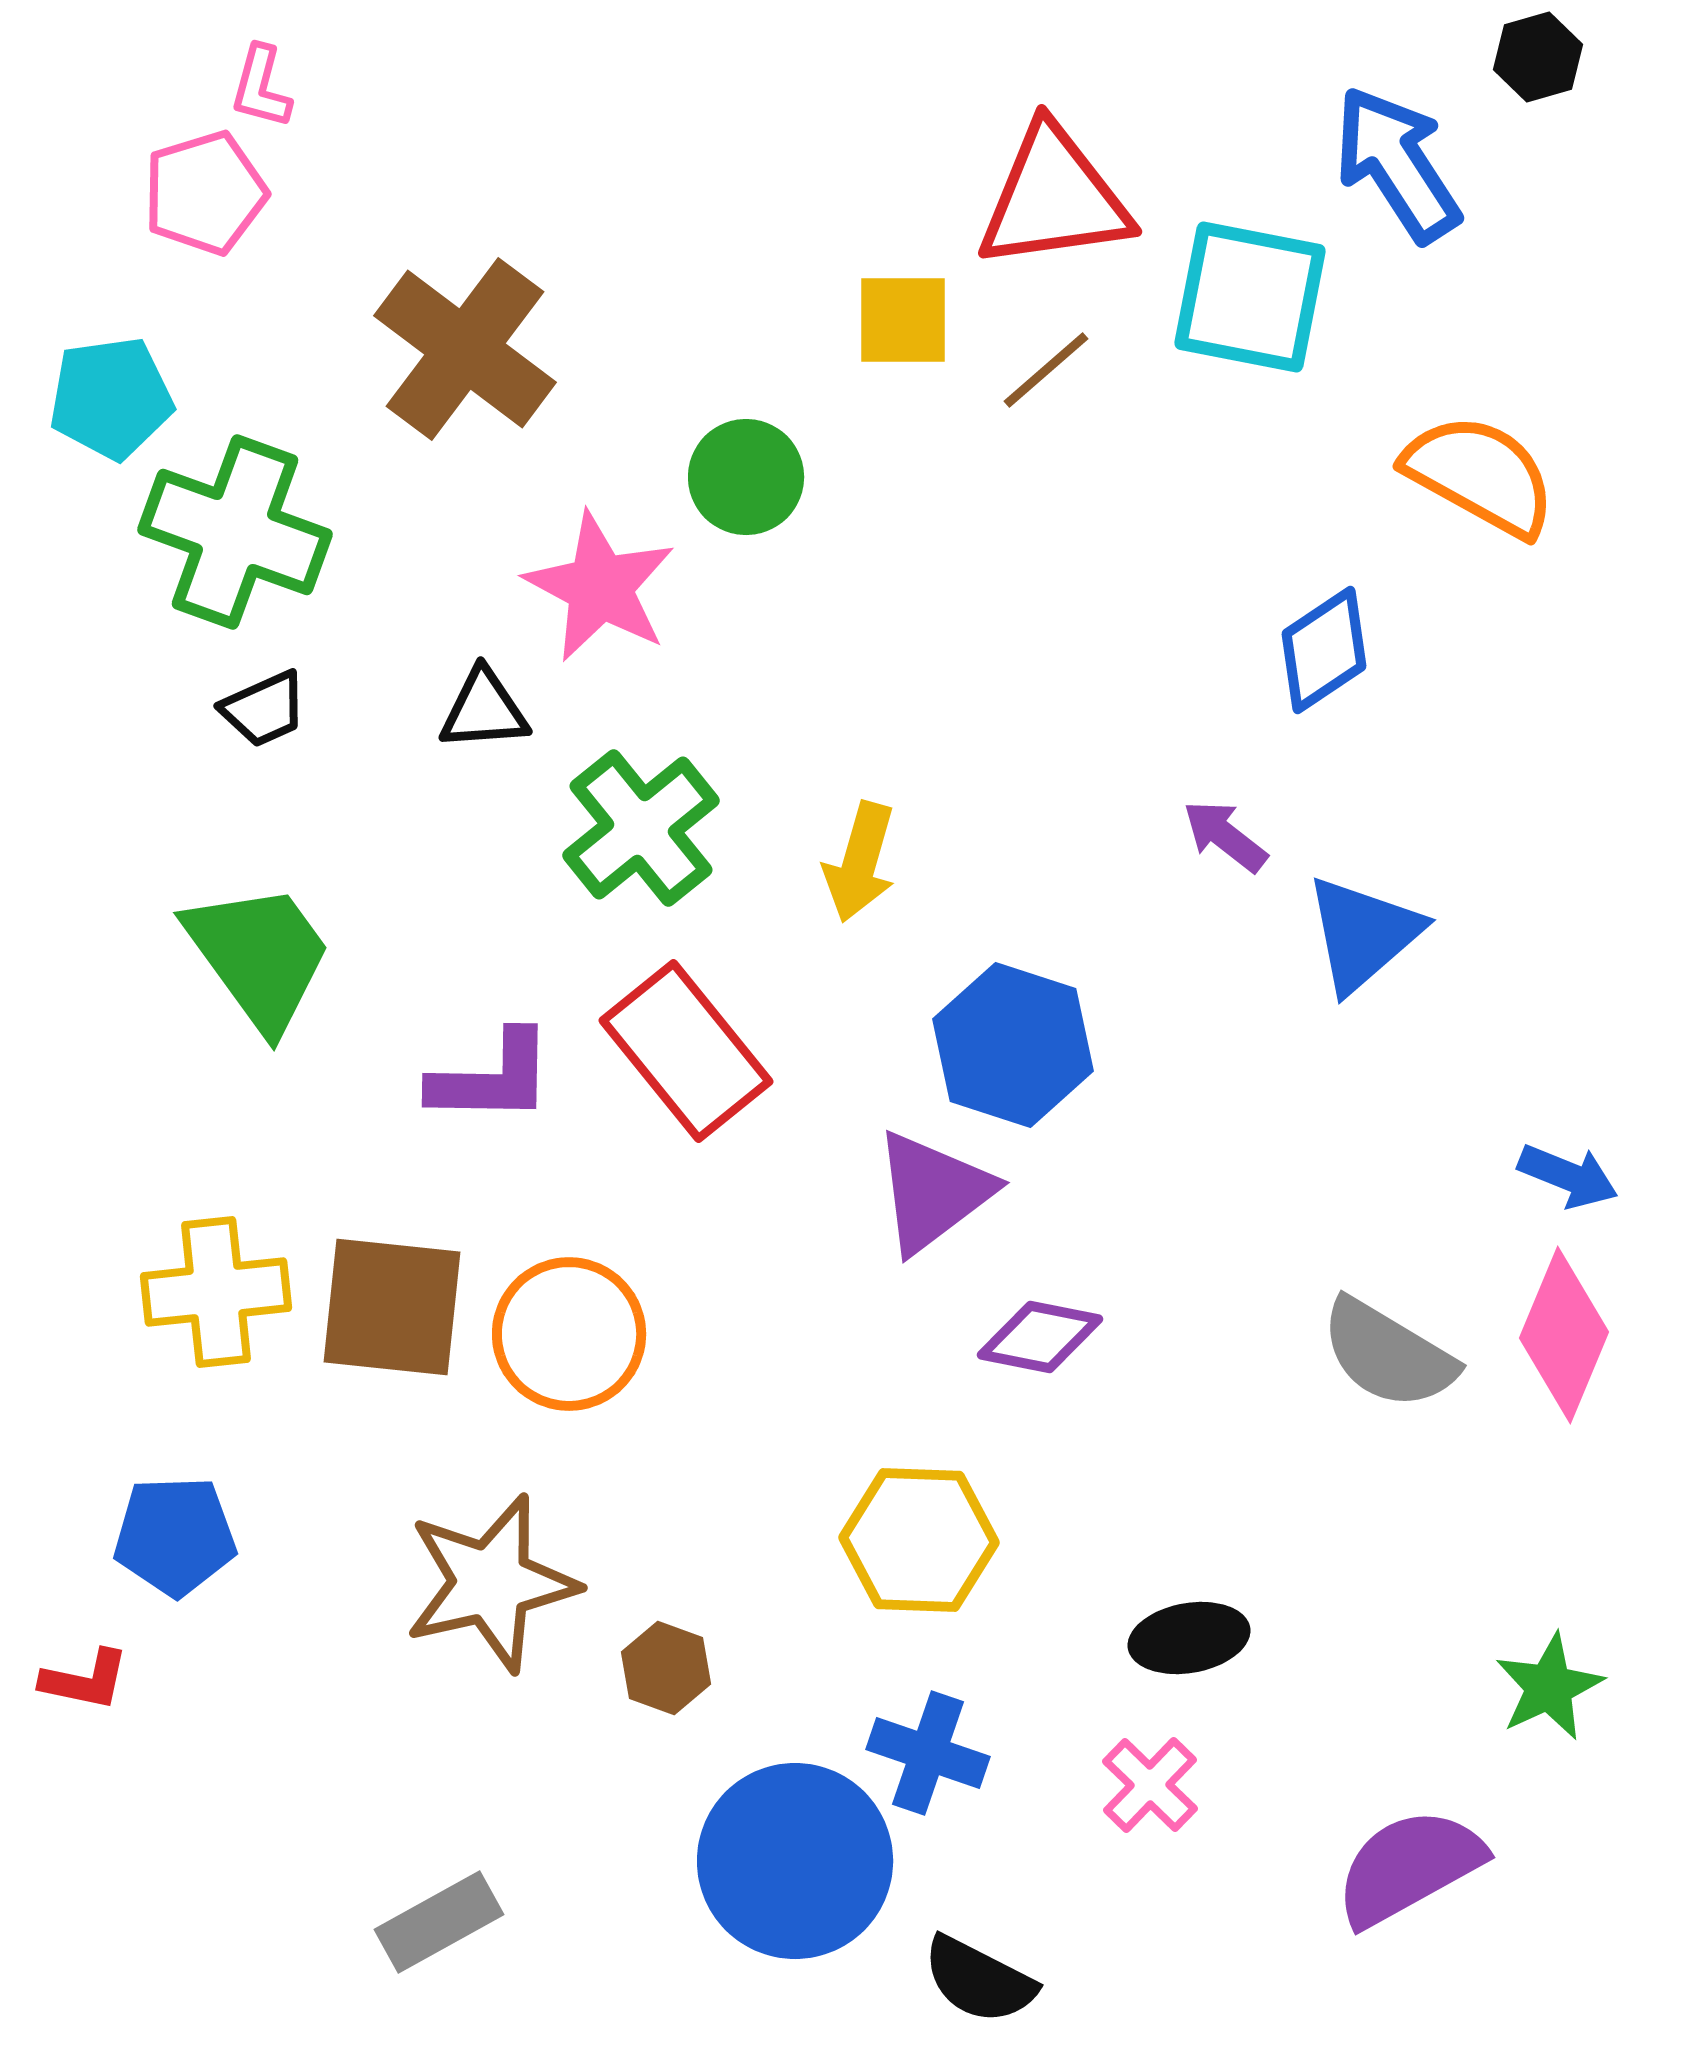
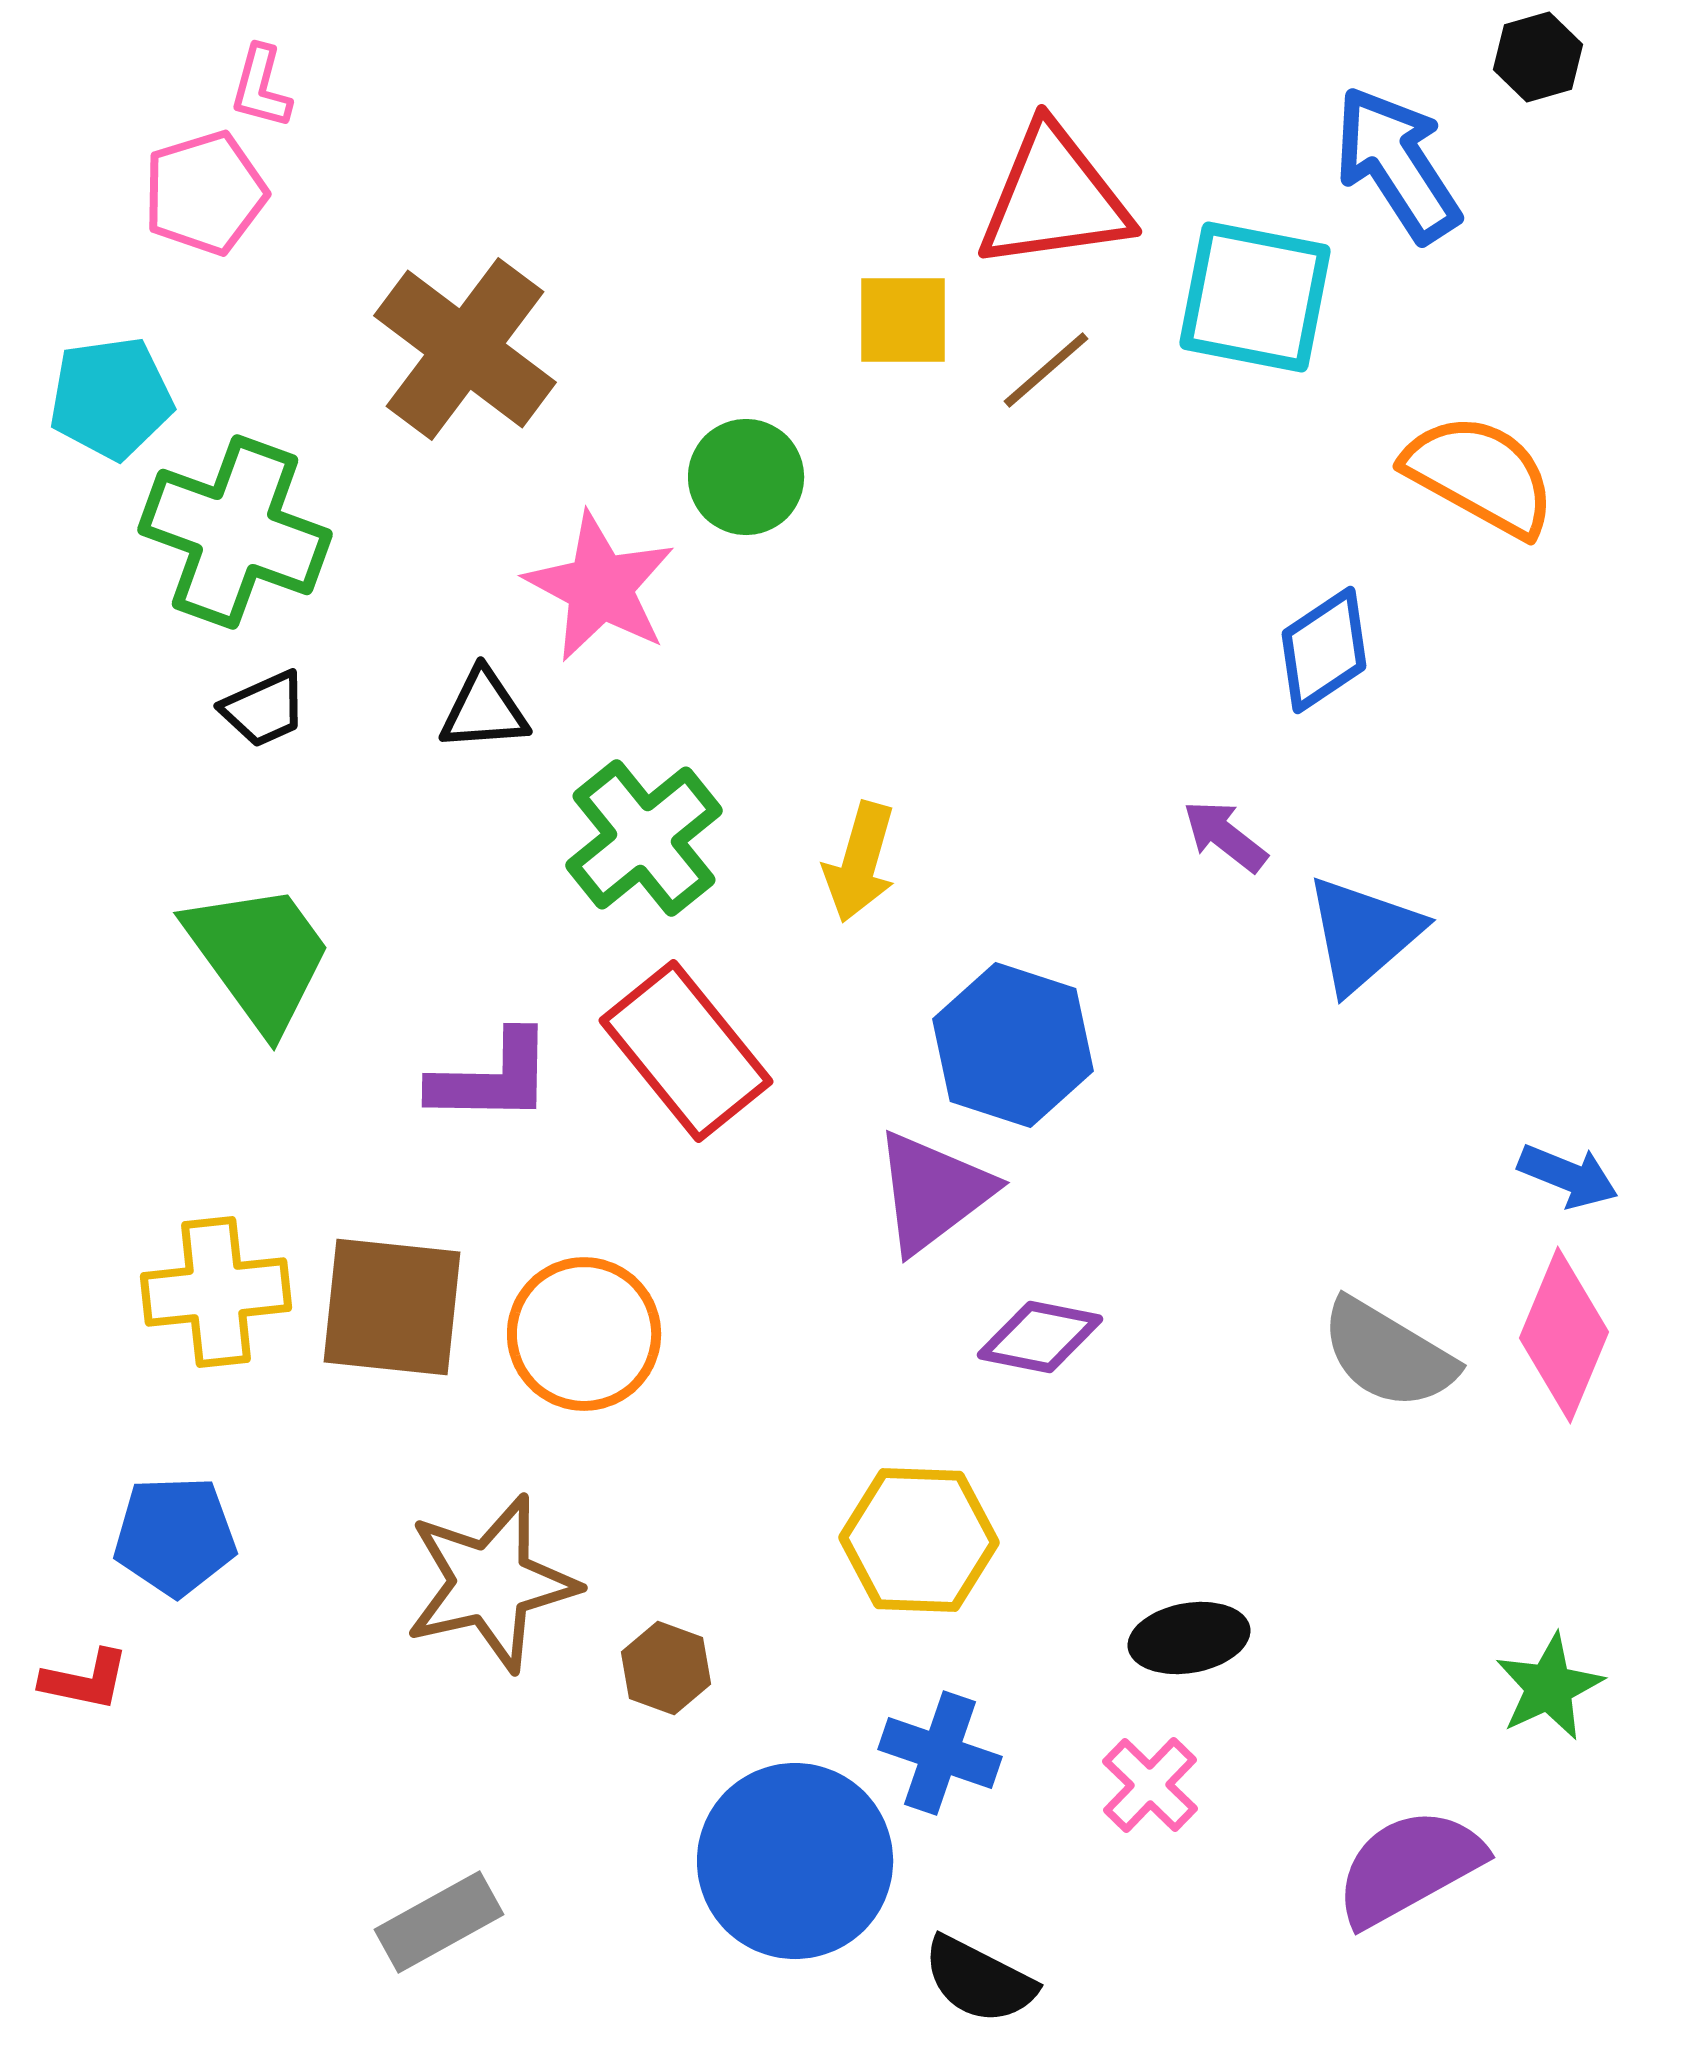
cyan square at (1250, 297): moved 5 px right
green cross at (641, 828): moved 3 px right, 10 px down
orange circle at (569, 1334): moved 15 px right
blue cross at (928, 1753): moved 12 px right
